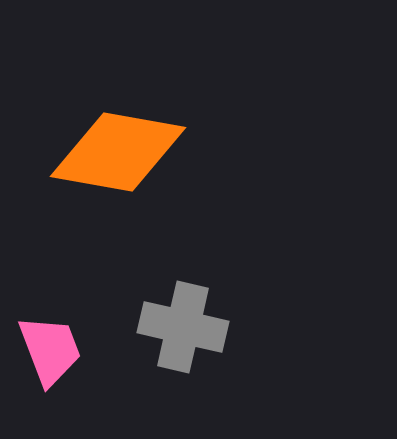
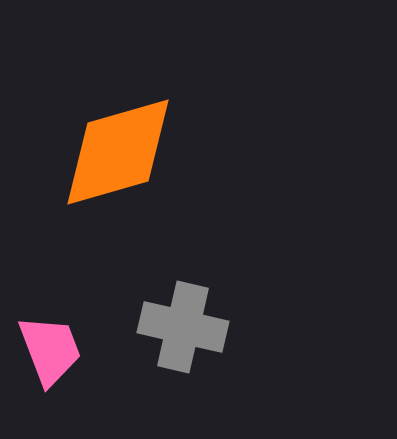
orange diamond: rotated 26 degrees counterclockwise
